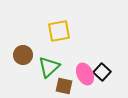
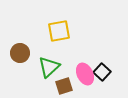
brown circle: moved 3 px left, 2 px up
brown square: rotated 30 degrees counterclockwise
